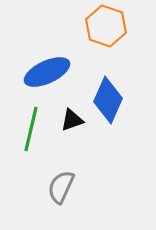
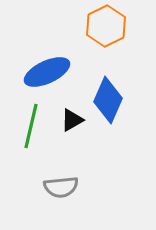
orange hexagon: rotated 15 degrees clockwise
black triangle: rotated 10 degrees counterclockwise
green line: moved 3 px up
gray semicircle: rotated 120 degrees counterclockwise
